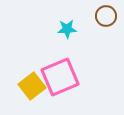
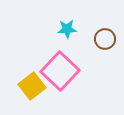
brown circle: moved 1 px left, 23 px down
pink square: moved 6 px up; rotated 24 degrees counterclockwise
